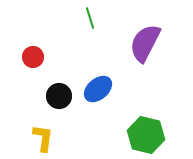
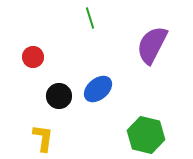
purple semicircle: moved 7 px right, 2 px down
